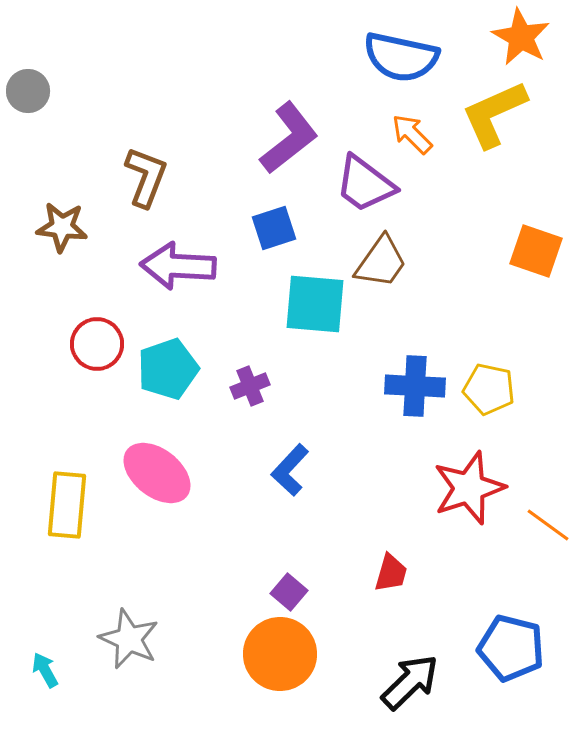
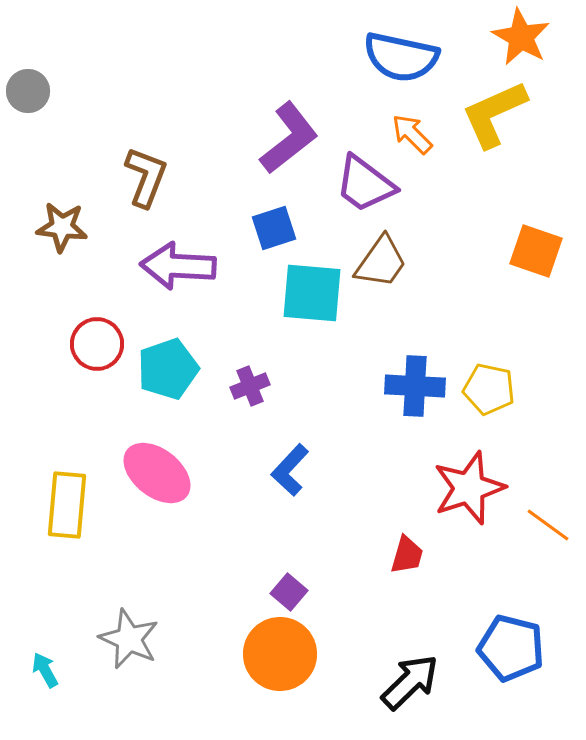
cyan square: moved 3 px left, 11 px up
red trapezoid: moved 16 px right, 18 px up
